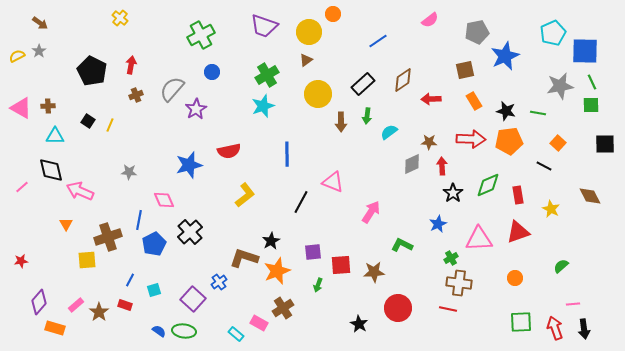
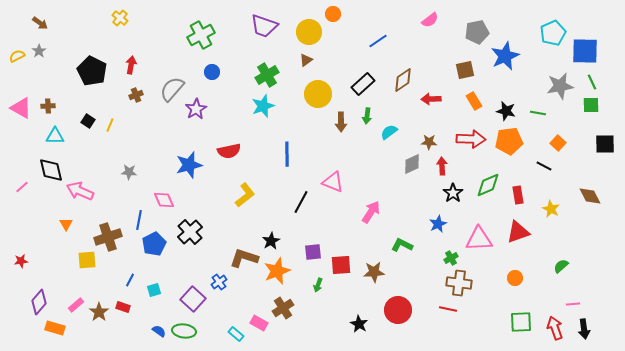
red rectangle at (125, 305): moved 2 px left, 2 px down
red circle at (398, 308): moved 2 px down
